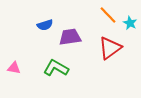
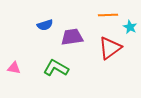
orange line: rotated 48 degrees counterclockwise
cyan star: moved 4 px down
purple trapezoid: moved 2 px right
